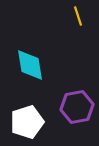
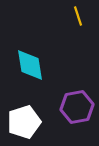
white pentagon: moved 3 px left
